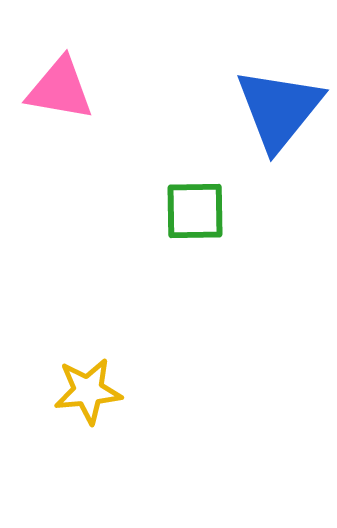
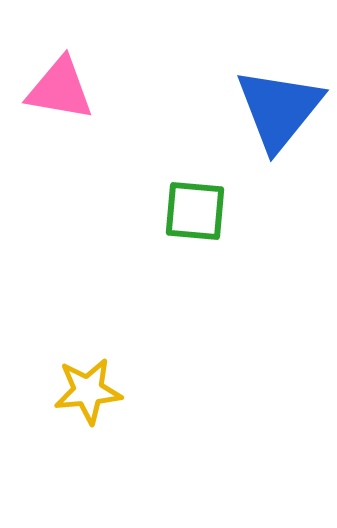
green square: rotated 6 degrees clockwise
